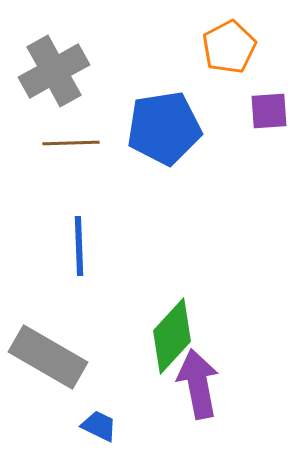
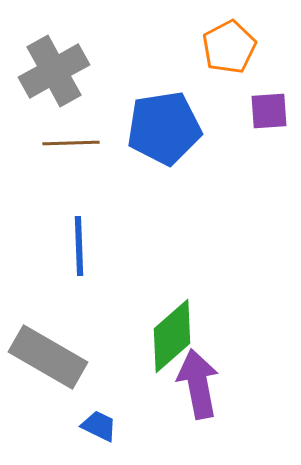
green diamond: rotated 6 degrees clockwise
